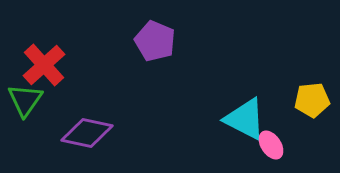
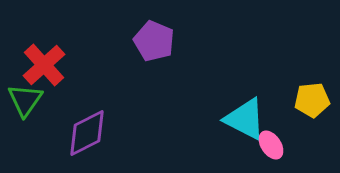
purple pentagon: moved 1 px left
purple diamond: rotated 39 degrees counterclockwise
